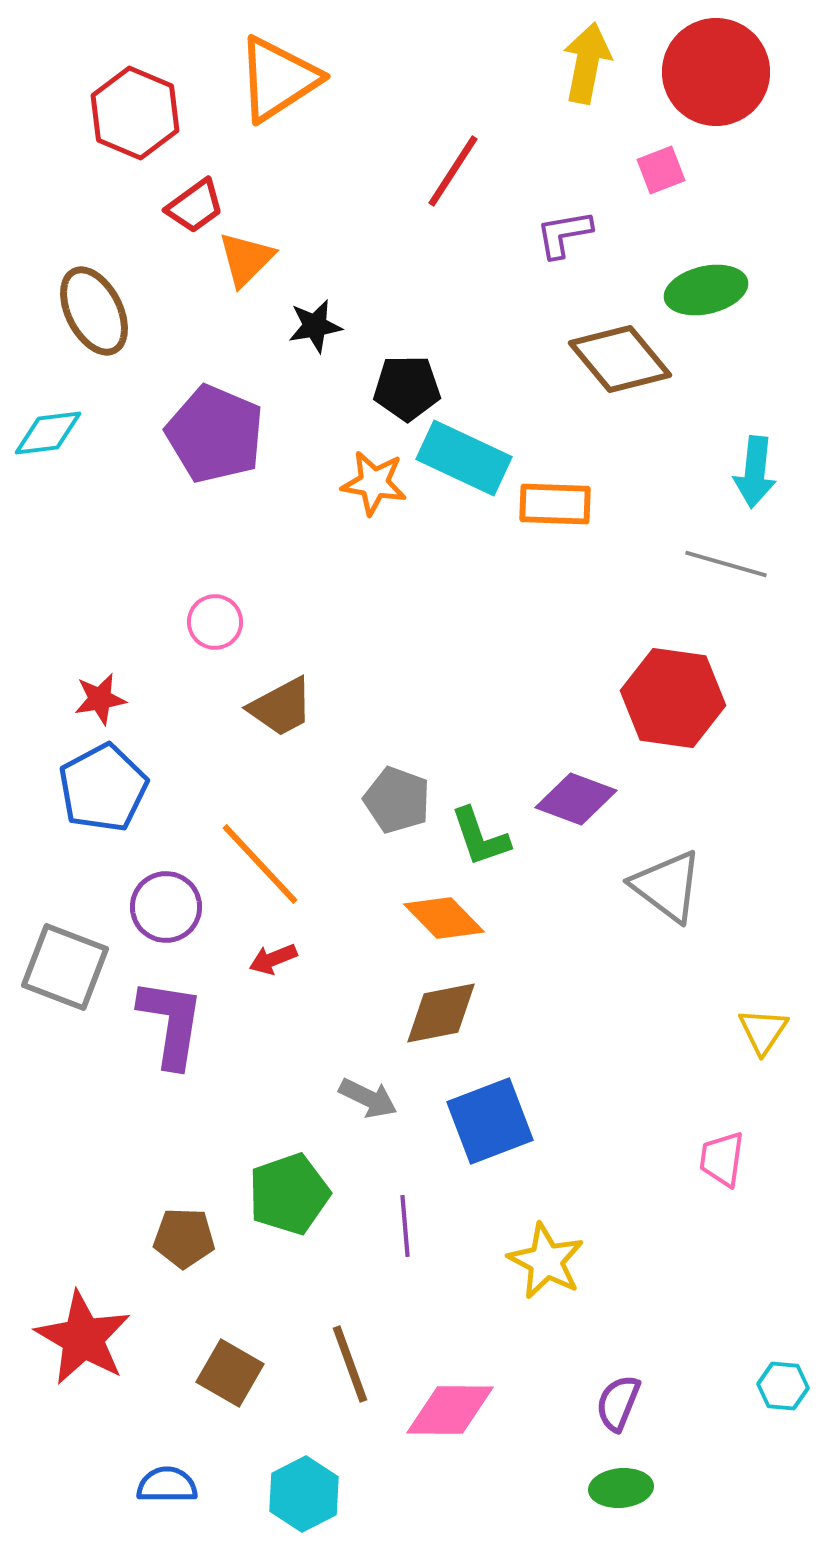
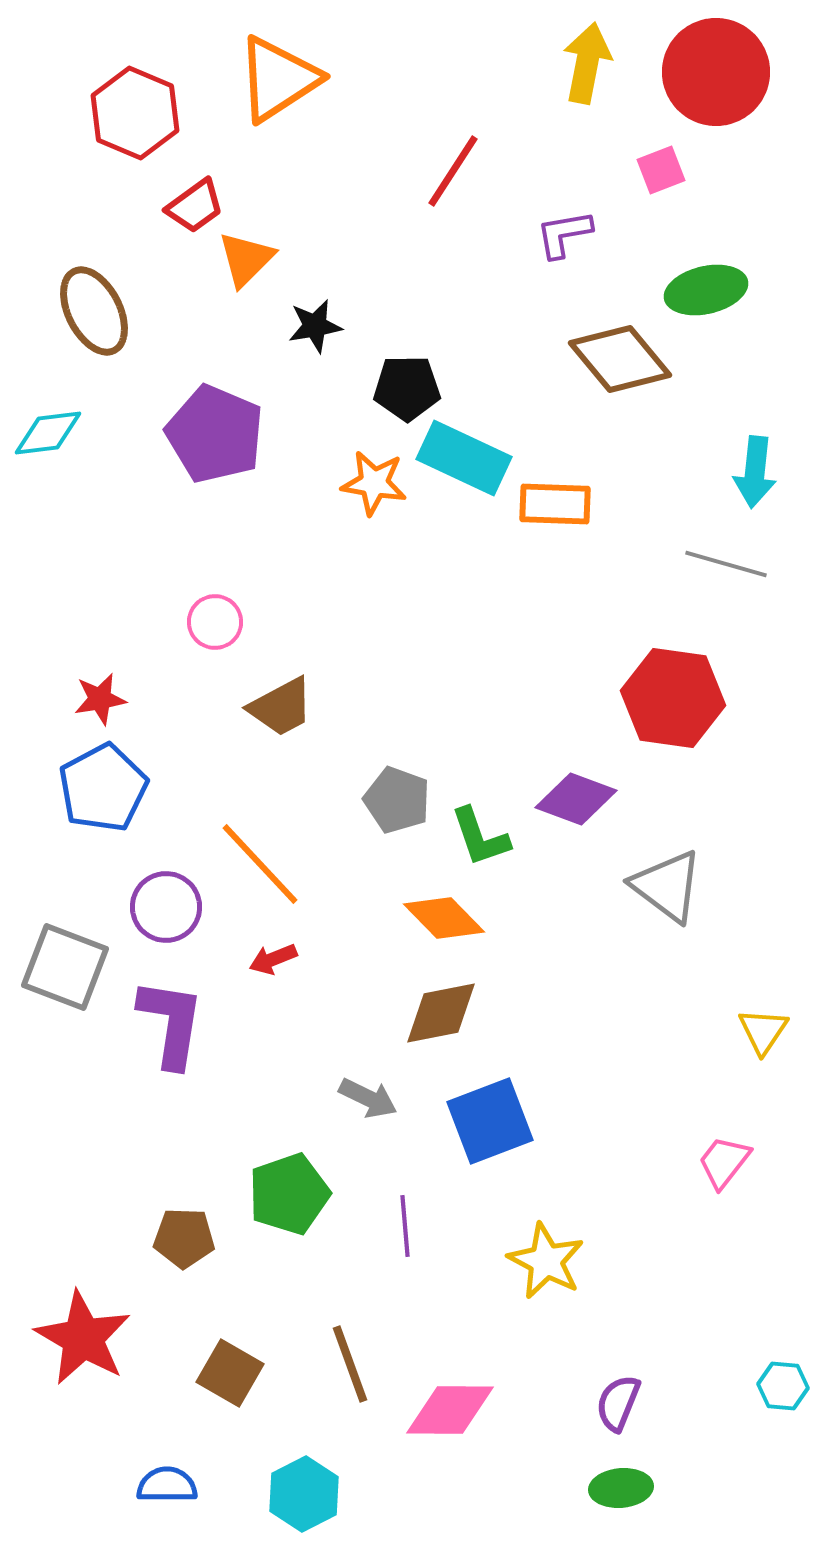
pink trapezoid at (722, 1159): moved 2 px right, 3 px down; rotated 30 degrees clockwise
